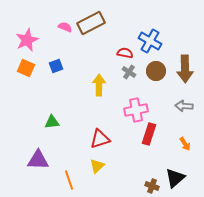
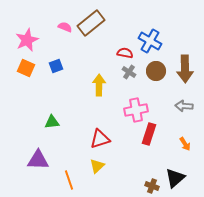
brown rectangle: rotated 12 degrees counterclockwise
